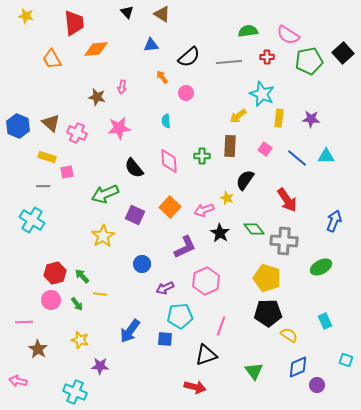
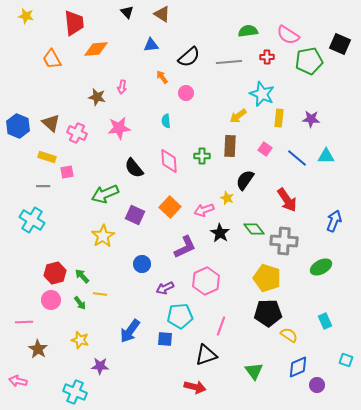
black square at (343, 53): moved 3 px left, 9 px up; rotated 25 degrees counterclockwise
green arrow at (77, 304): moved 3 px right, 1 px up
